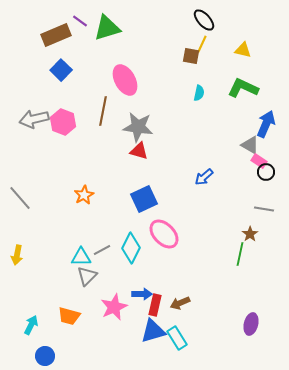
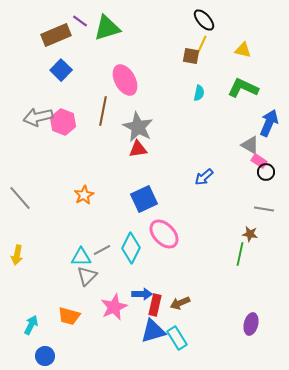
gray arrow at (34, 119): moved 4 px right, 2 px up
blue arrow at (266, 124): moved 3 px right, 1 px up
gray star at (138, 127): rotated 20 degrees clockwise
red triangle at (139, 151): moved 1 px left, 2 px up; rotated 24 degrees counterclockwise
brown star at (250, 234): rotated 28 degrees counterclockwise
